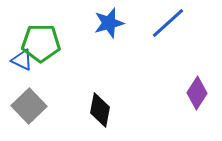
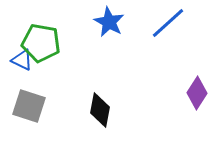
blue star: moved 1 px up; rotated 28 degrees counterclockwise
green pentagon: rotated 9 degrees clockwise
gray square: rotated 28 degrees counterclockwise
